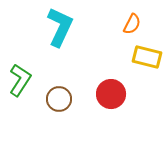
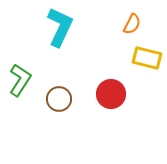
yellow rectangle: moved 1 px down
